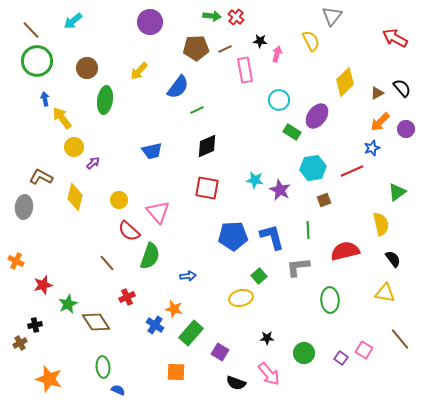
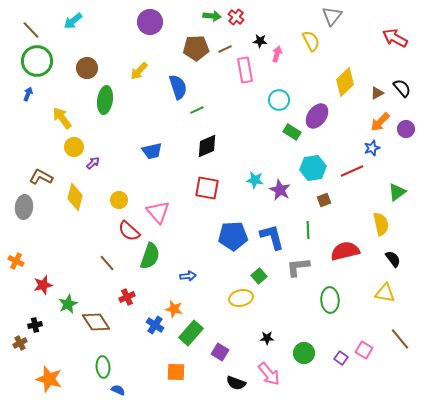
blue semicircle at (178, 87): rotated 55 degrees counterclockwise
blue arrow at (45, 99): moved 17 px left, 5 px up; rotated 32 degrees clockwise
